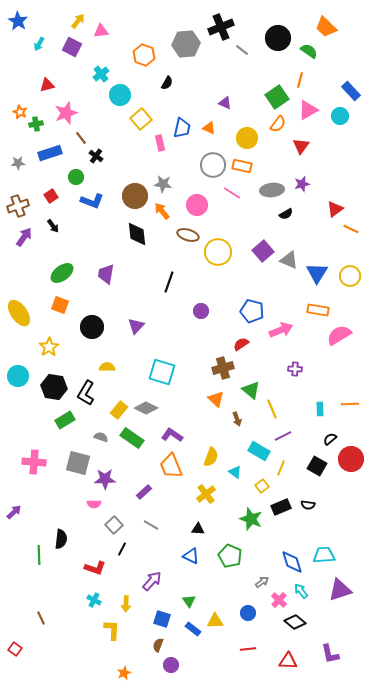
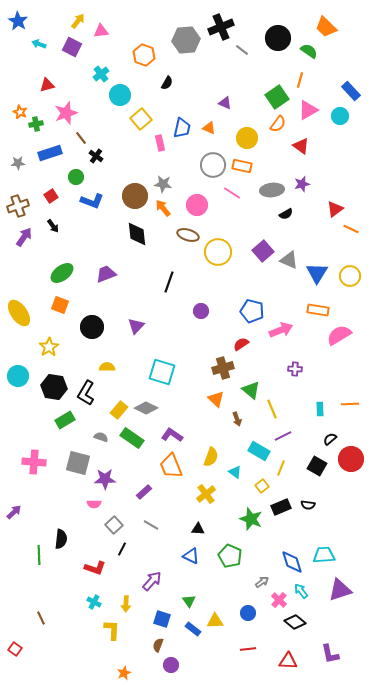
cyan arrow at (39, 44): rotated 80 degrees clockwise
gray hexagon at (186, 44): moved 4 px up
red triangle at (301, 146): rotated 30 degrees counterclockwise
orange arrow at (162, 211): moved 1 px right, 3 px up
purple trapezoid at (106, 274): rotated 60 degrees clockwise
cyan cross at (94, 600): moved 2 px down
